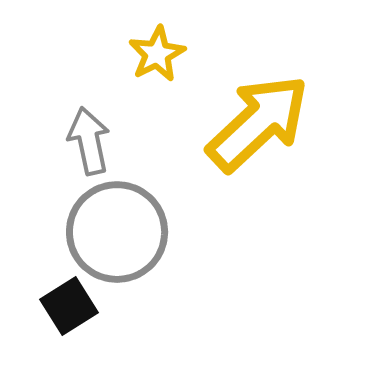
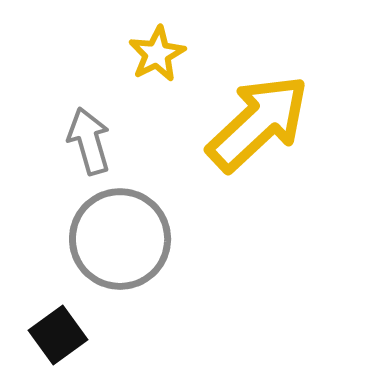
gray arrow: rotated 4 degrees counterclockwise
gray circle: moved 3 px right, 7 px down
black square: moved 11 px left, 29 px down; rotated 4 degrees counterclockwise
